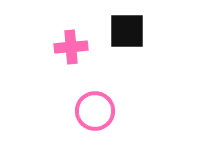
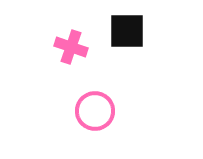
pink cross: rotated 24 degrees clockwise
